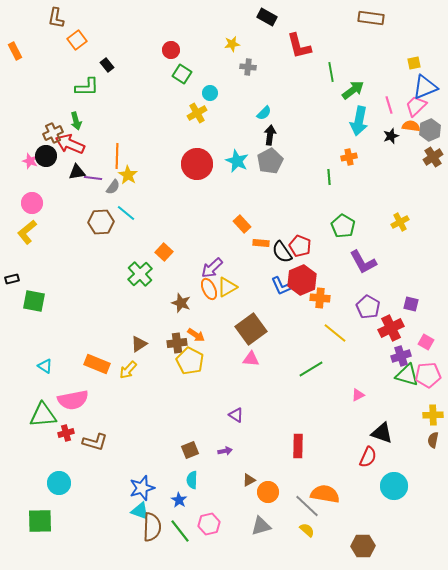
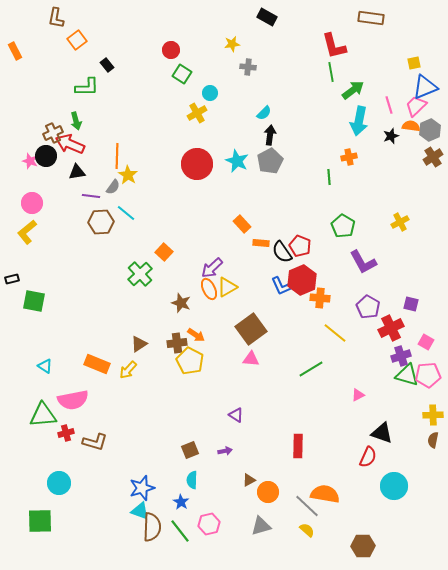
red L-shape at (299, 46): moved 35 px right
purple line at (93, 178): moved 2 px left, 18 px down
blue star at (179, 500): moved 2 px right, 2 px down
